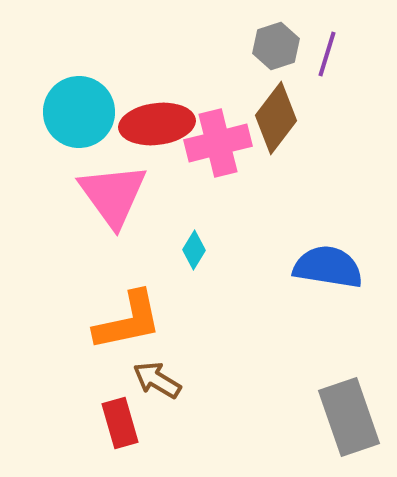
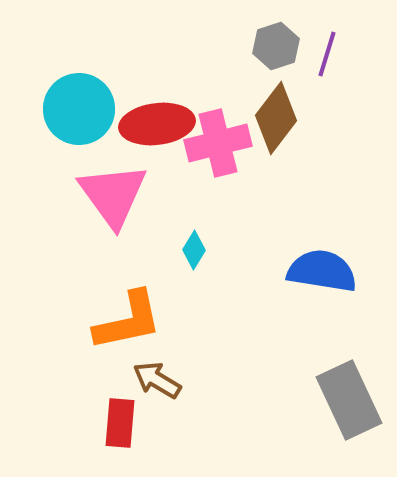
cyan circle: moved 3 px up
blue semicircle: moved 6 px left, 4 px down
gray rectangle: moved 17 px up; rotated 6 degrees counterclockwise
red rectangle: rotated 21 degrees clockwise
